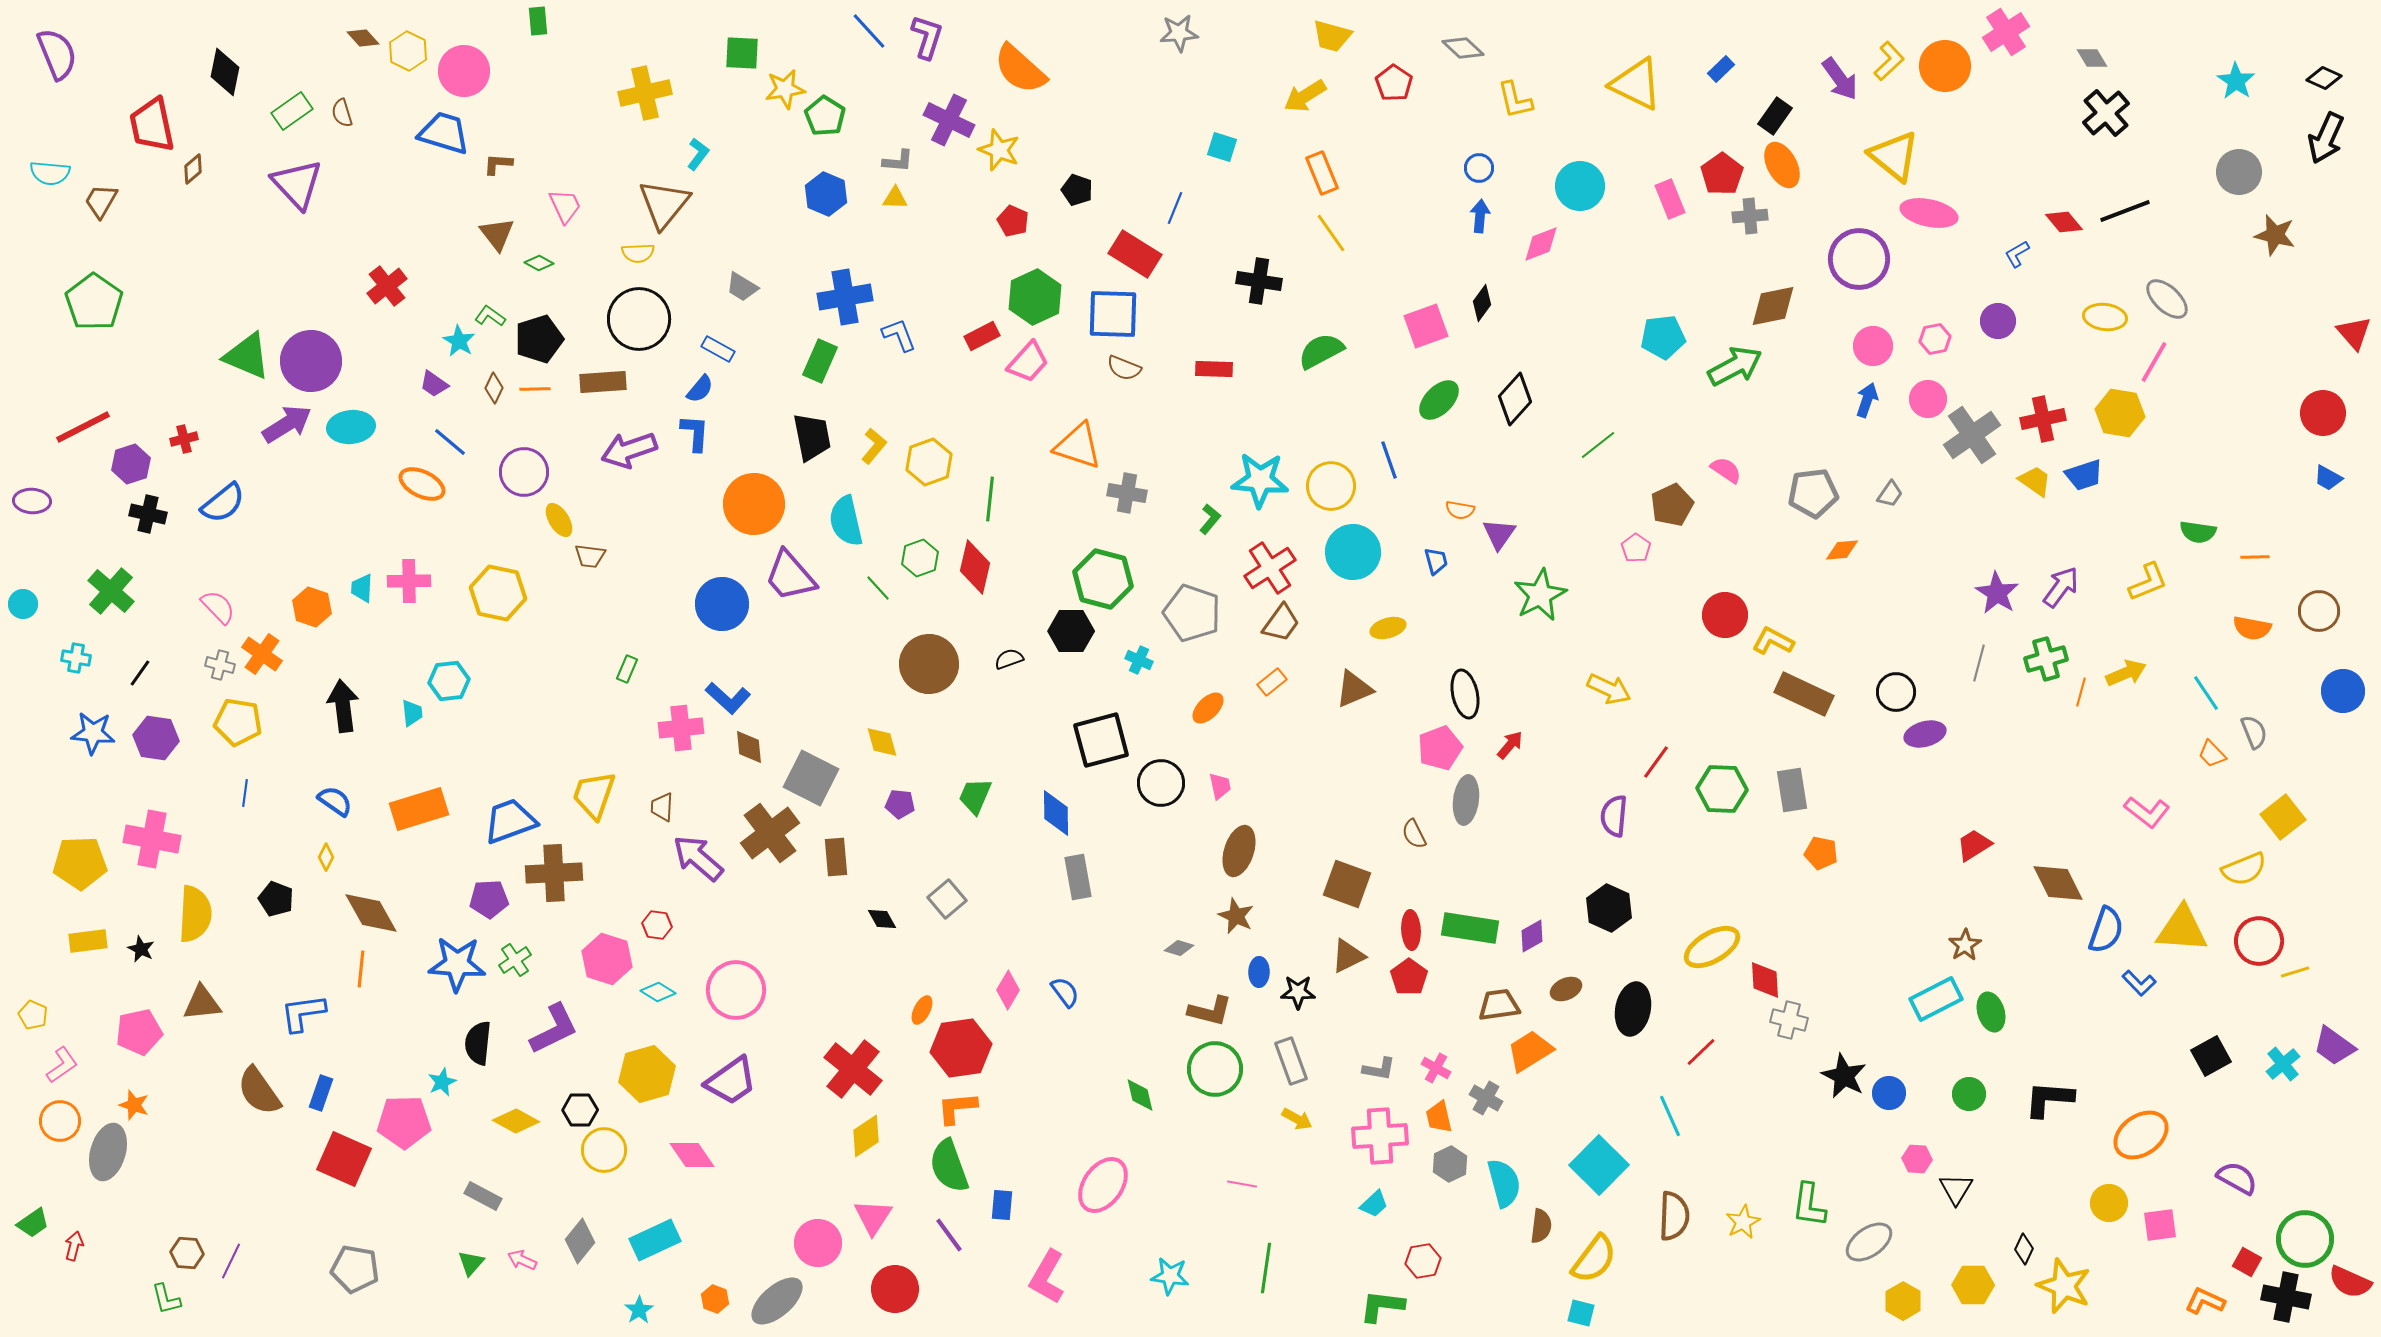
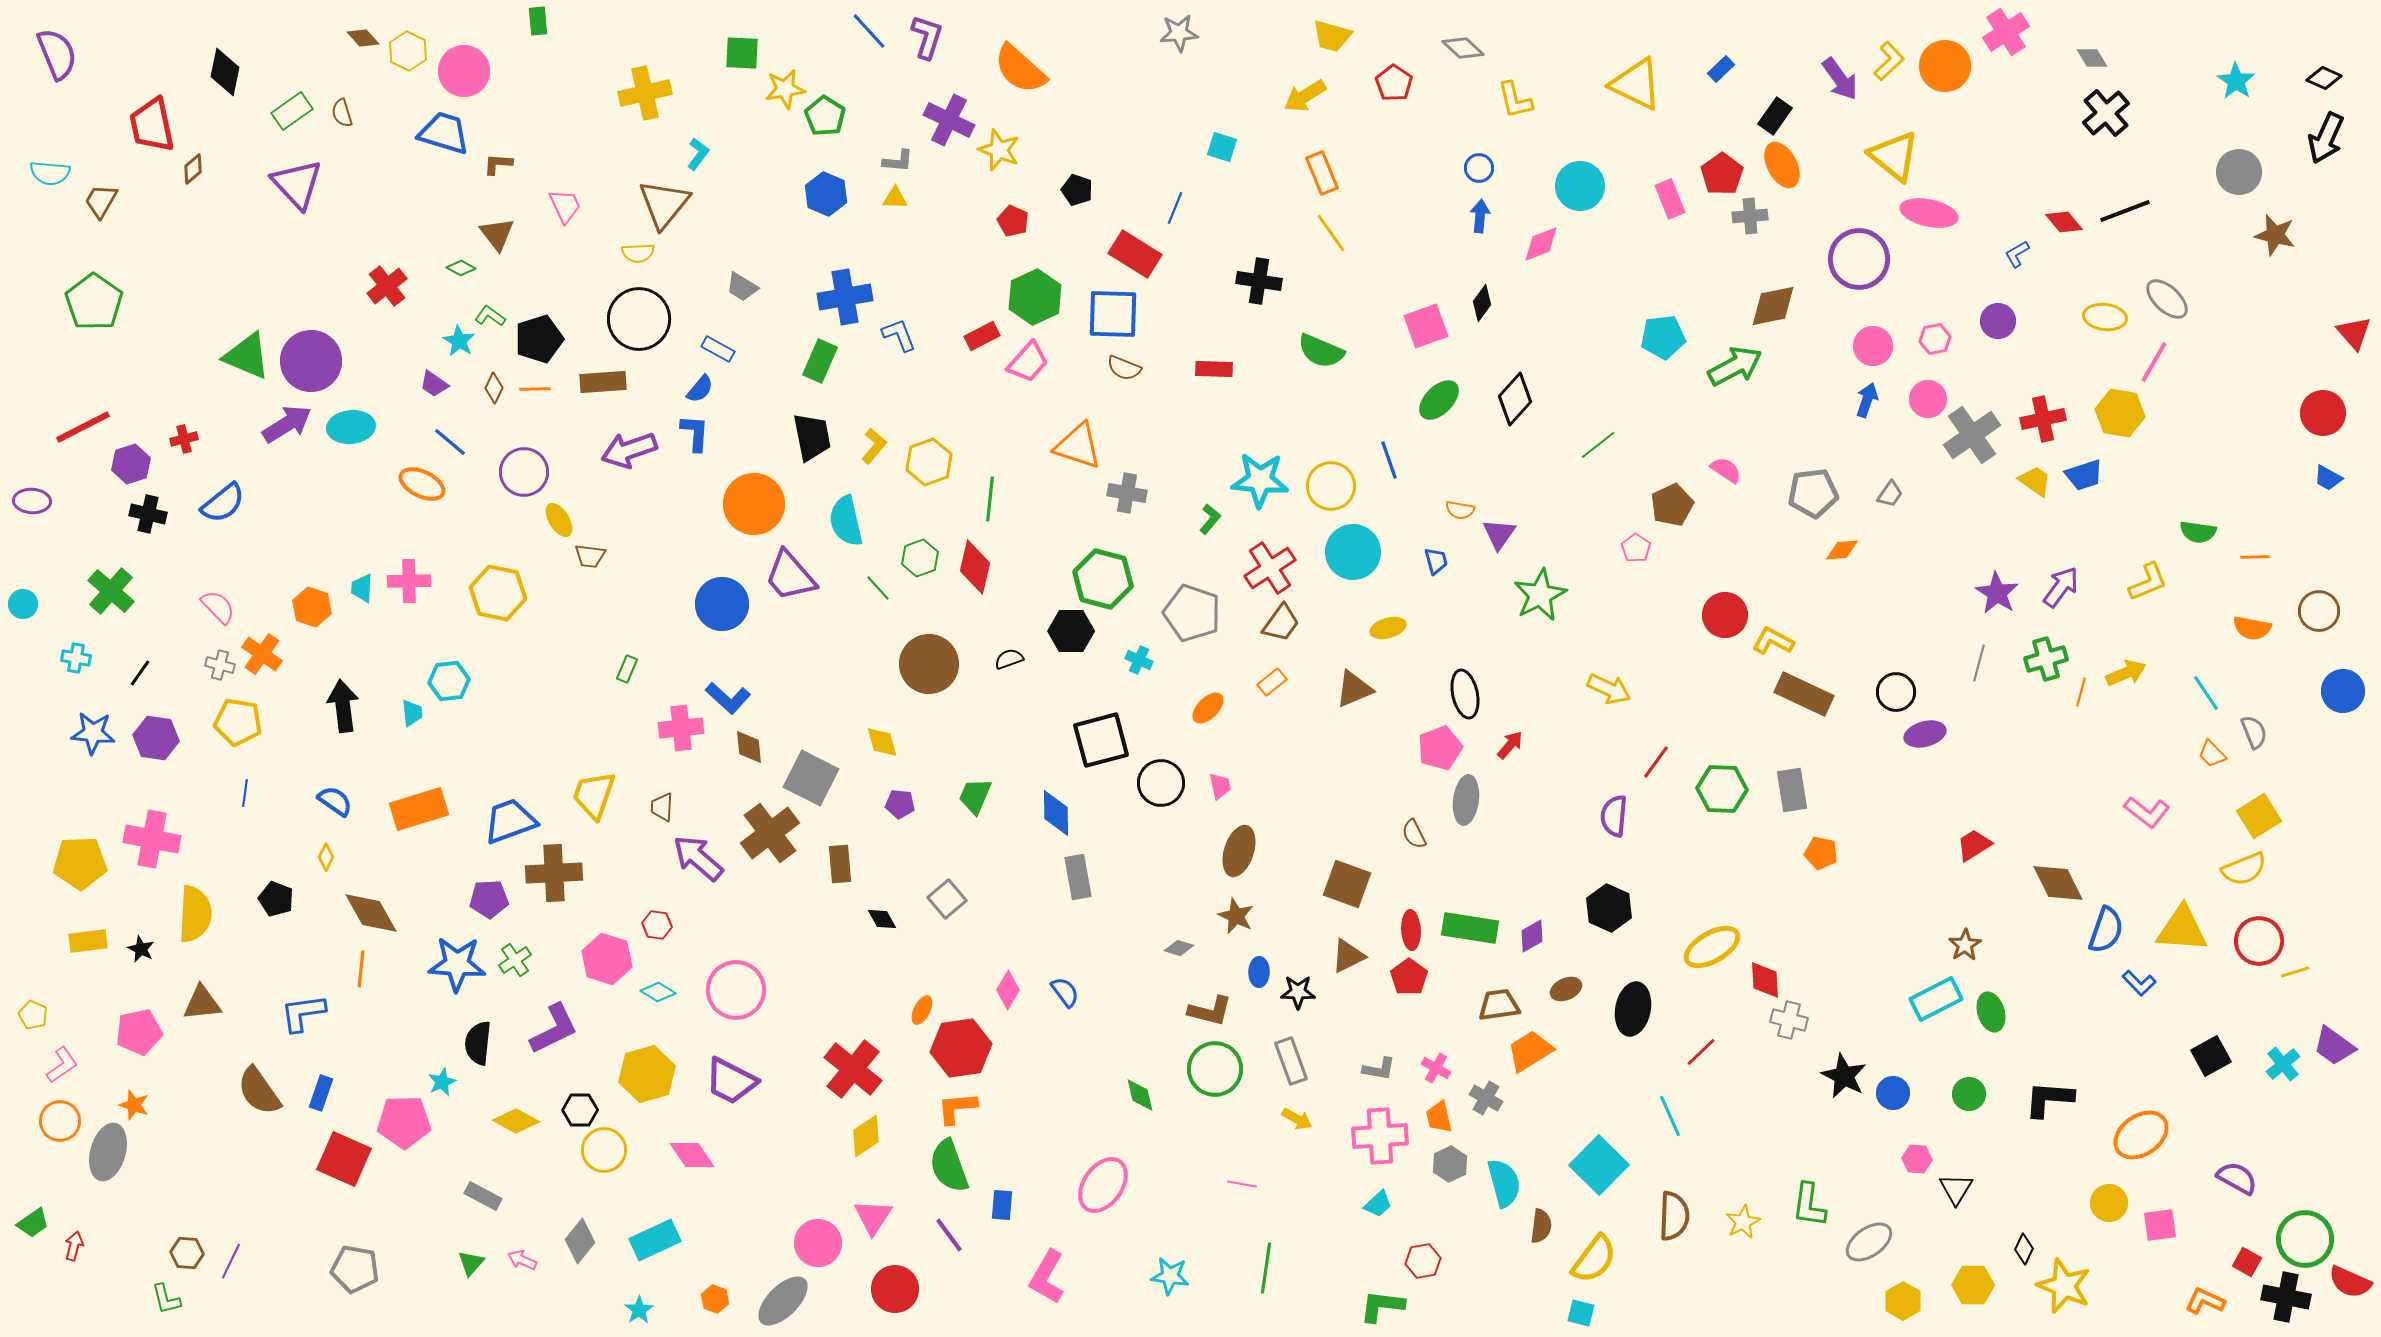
green diamond at (539, 263): moved 78 px left, 5 px down
green semicircle at (1321, 351): rotated 129 degrees counterclockwise
yellow square at (2283, 817): moved 24 px left, 1 px up; rotated 6 degrees clockwise
brown rectangle at (836, 857): moved 4 px right, 7 px down
purple trapezoid at (731, 1081): rotated 62 degrees clockwise
blue circle at (1889, 1093): moved 4 px right
cyan trapezoid at (1374, 1204): moved 4 px right
gray ellipse at (777, 1301): moved 6 px right; rotated 4 degrees counterclockwise
